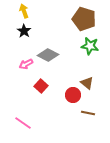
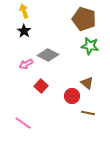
red circle: moved 1 px left, 1 px down
